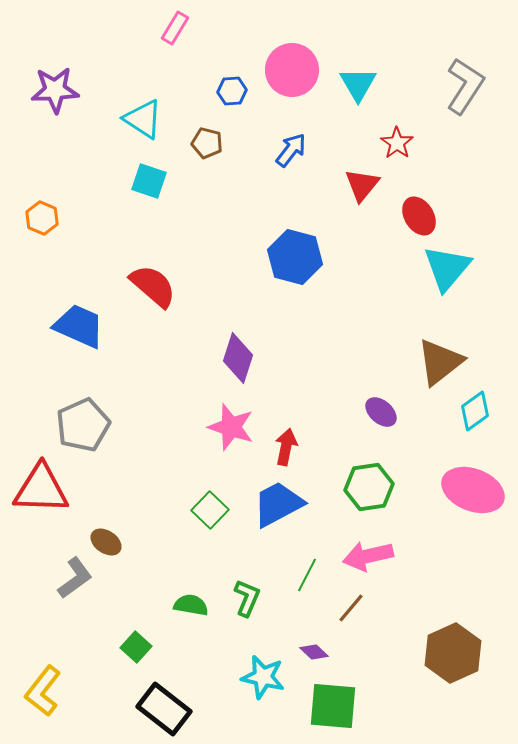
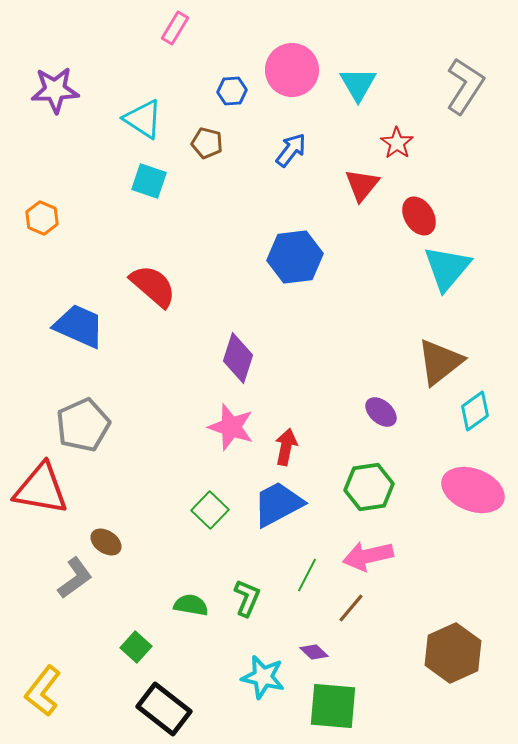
blue hexagon at (295, 257): rotated 22 degrees counterclockwise
red triangle at (41, 489): rotated 8 degrees clockwise
